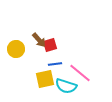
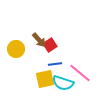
red square: rotated 16 degrees counterclockwise
cyan semicircle: moved 3 px left, 3 px up
